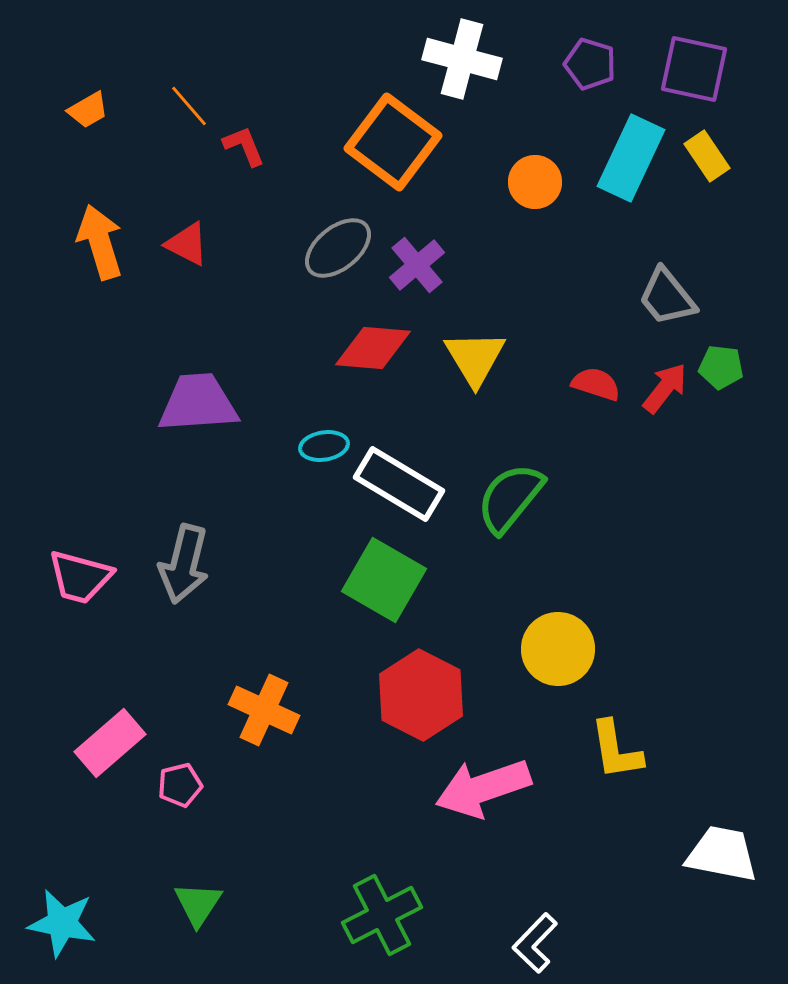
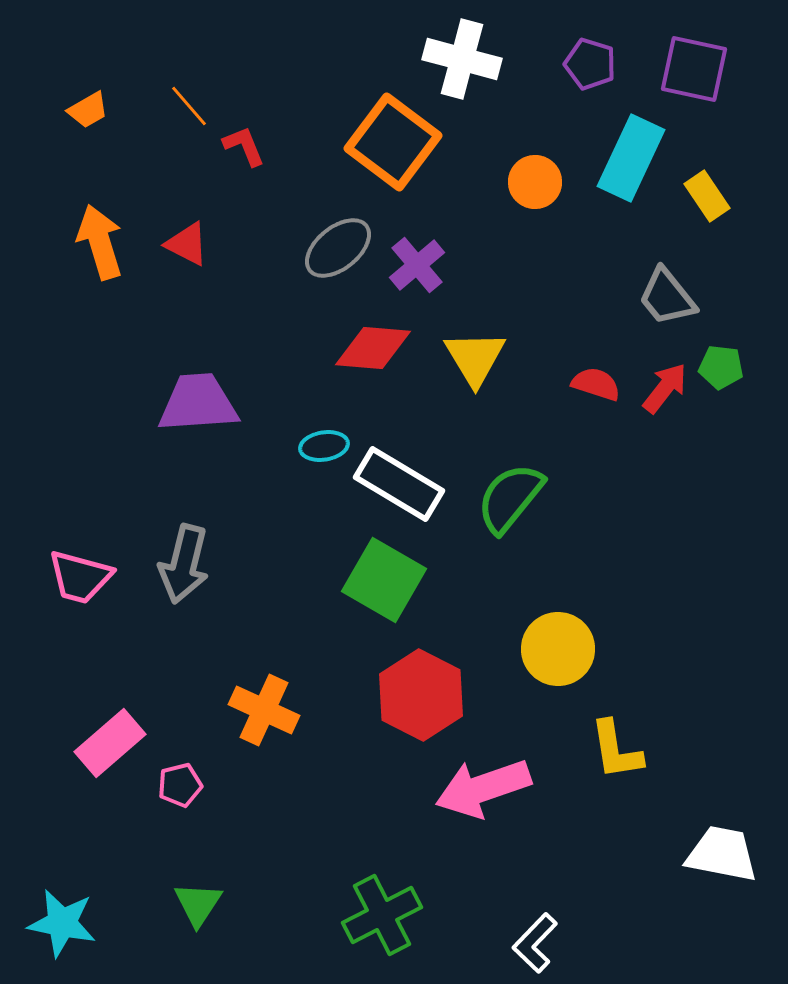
yellow rectangle: moved 40 px down
